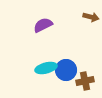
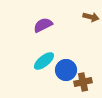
cyan ellipse: moved 2 px left, 7 px up; rotated 25 degrees counterclockwise
brown cross: moved 2 px left, 1 px down
